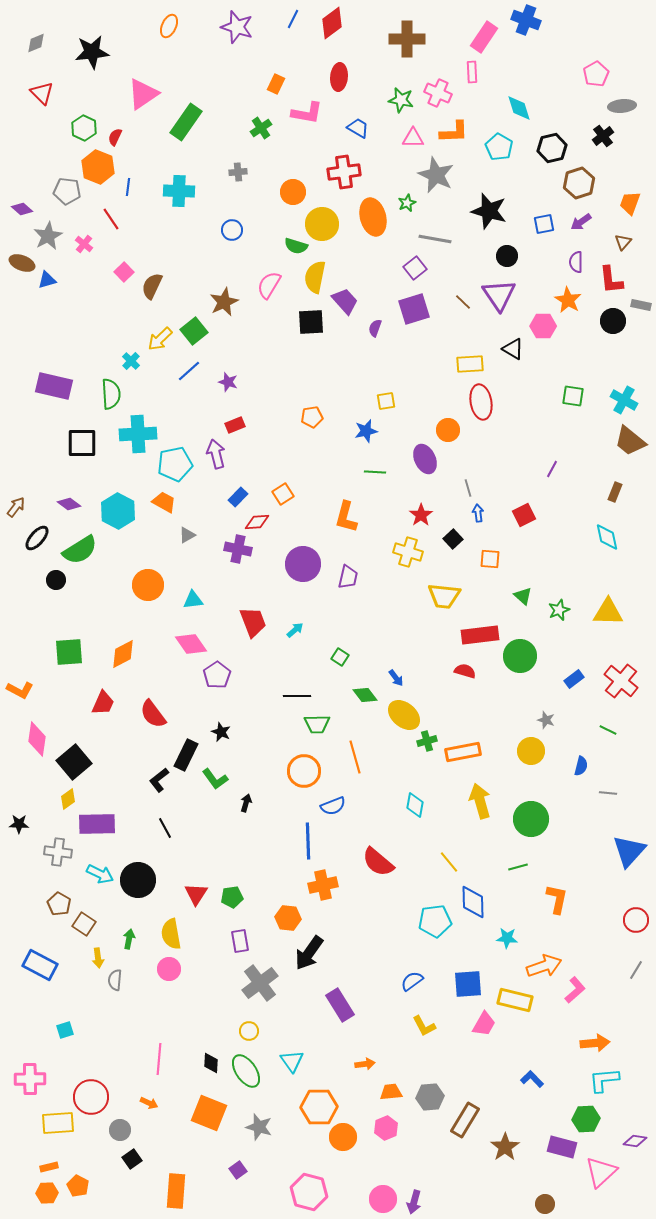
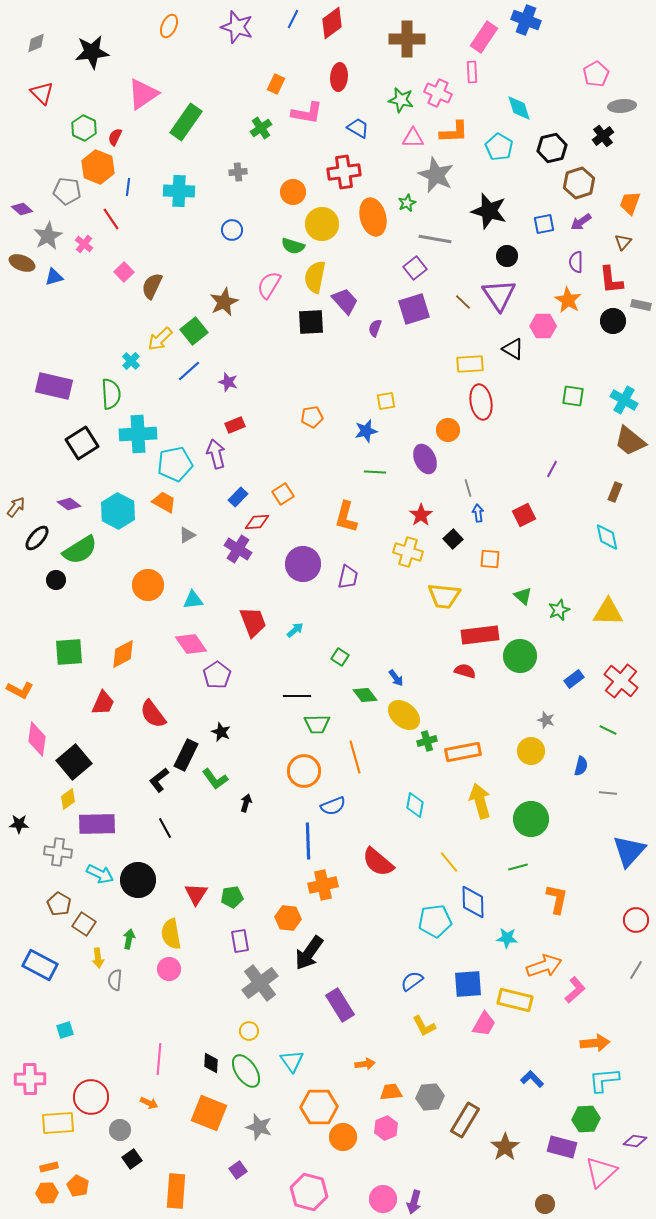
green semicircle at (296, 246): moved 3 px left
blue triangle at (47, 280): moved 7 px right, 3 px up
black square at (82, 443): rotated 32 degrees counterclockwise
purple cross at (238, 549): rotated 20 degrees clockwise
